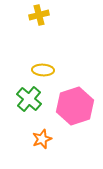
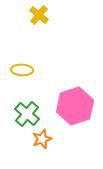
yellow cross: rotated 36 degrees counterclockwise
yellow ellipse: moved 21 px left
green cross: moved 2 px left, 15 px down
